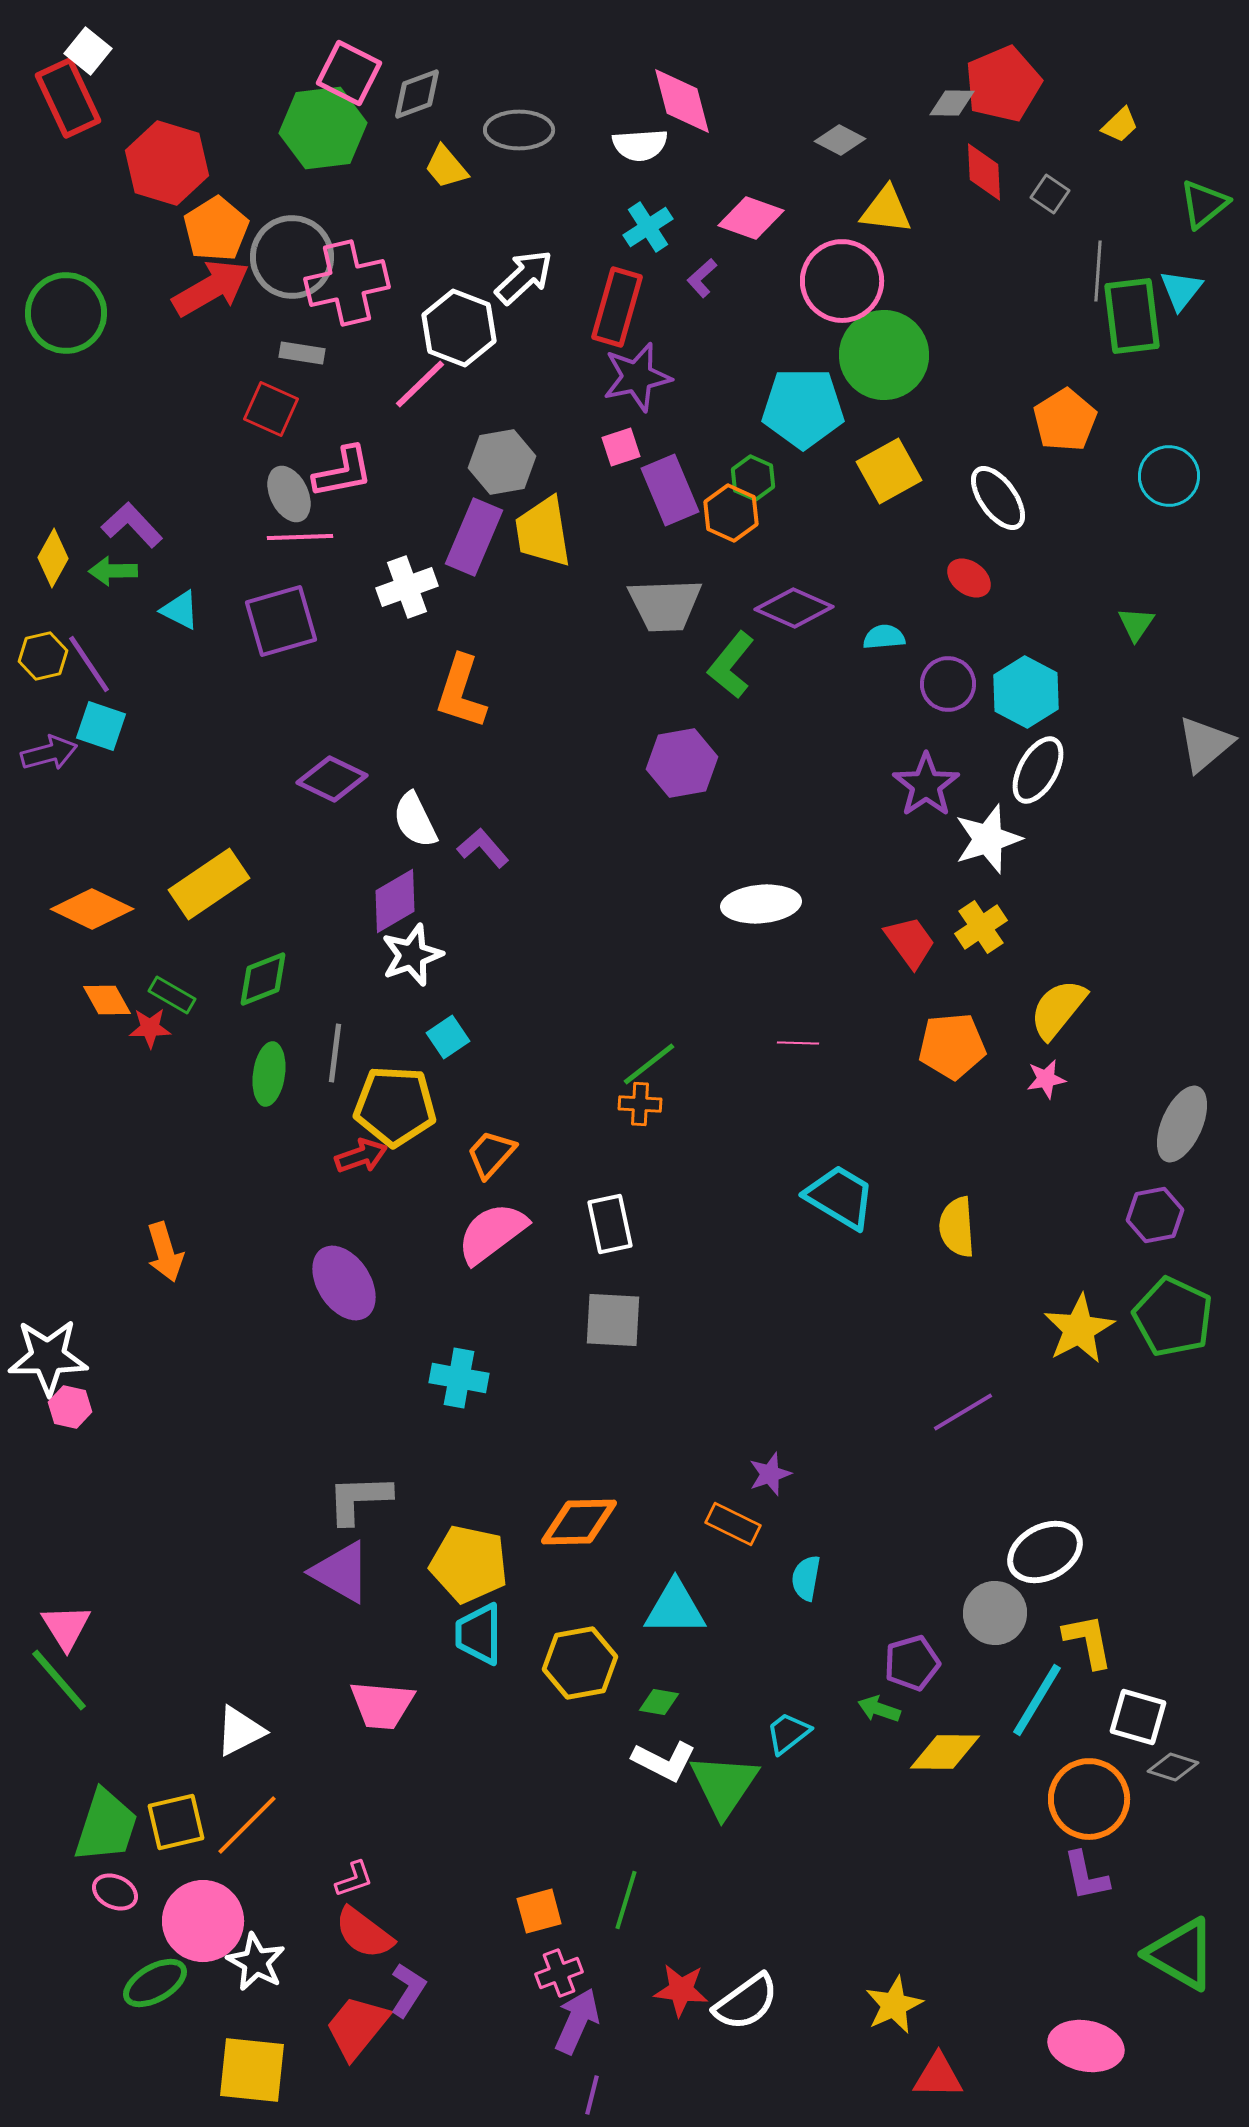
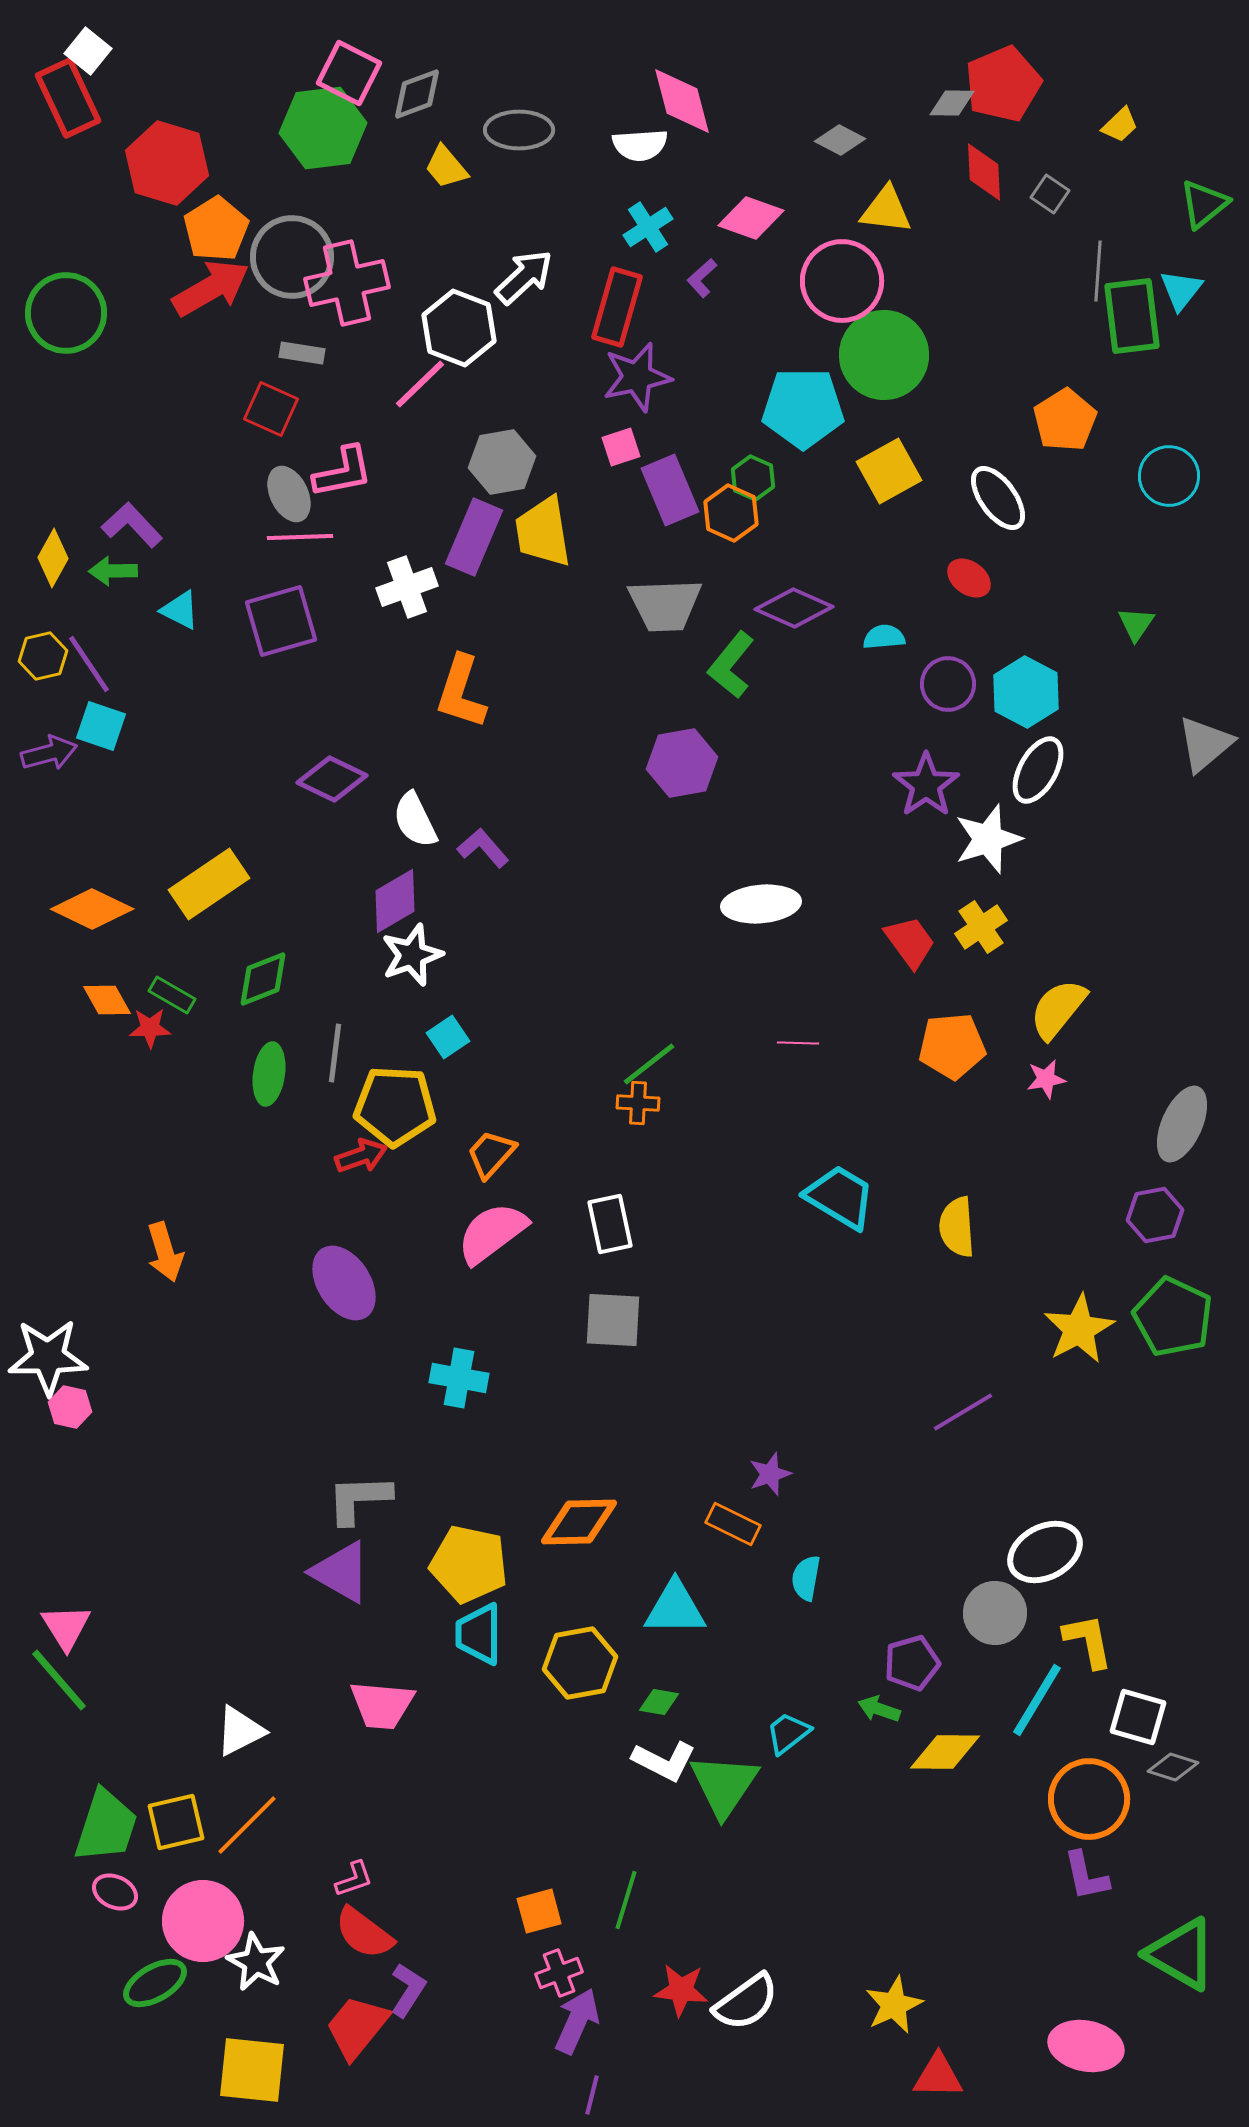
orange cross at (640, 1104): moved 2 px left, 1 px up
